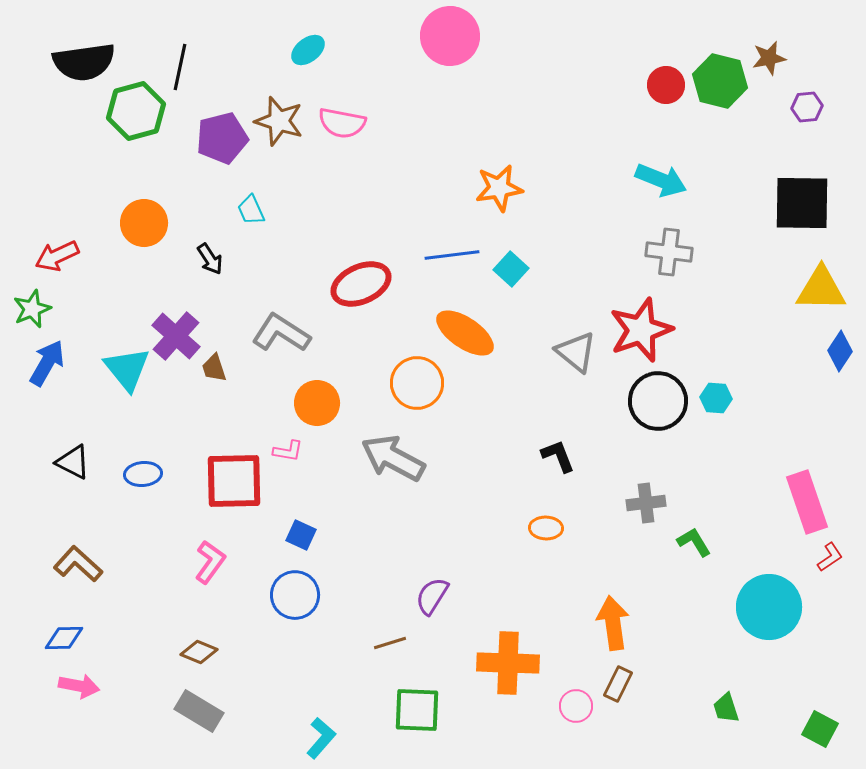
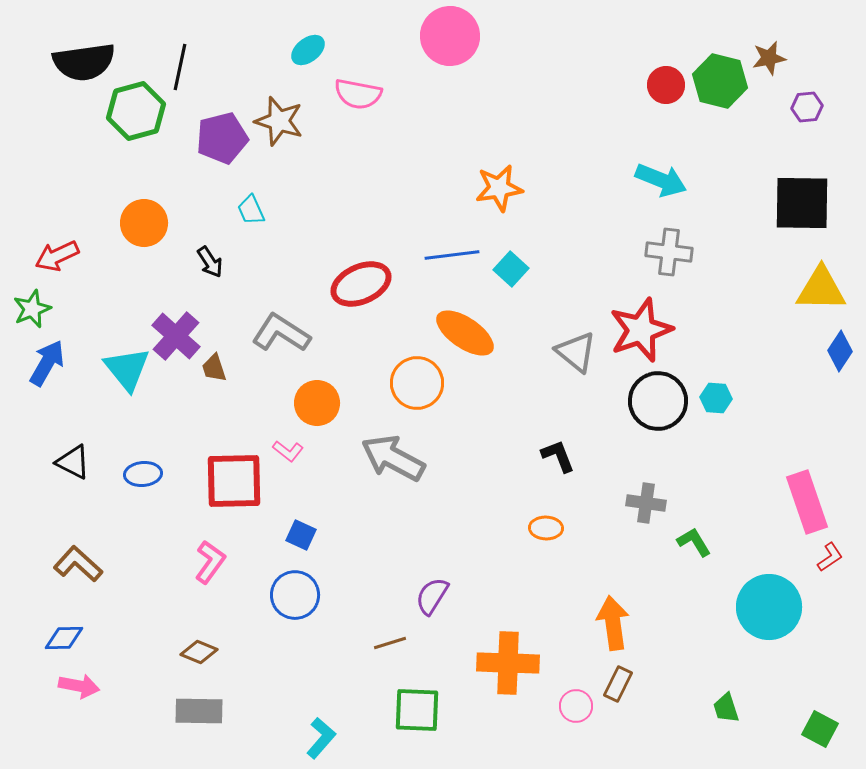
pink semicircle at (342, 123): moved 16 px right, 29 px up
black arrow at (210, 259): moved 3 px down
pink L-shape at (288, 451): rotated 28 degrees clockwise
gray cross at (646, 503): rotated 15 degrees clockwise
gray rectangle at (199, 711): rotated 30 degrees counterclockwise
